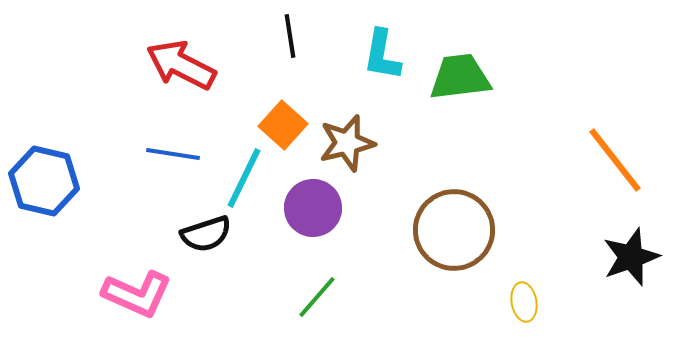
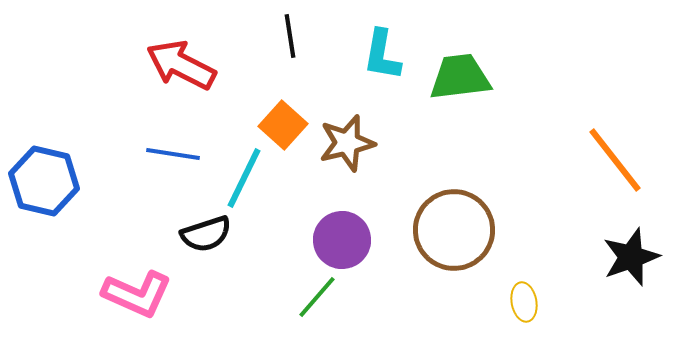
purple circle: moved 29 px right, 32 px down
